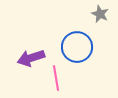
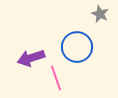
pink line: rotated 10 degrees counterclockwise
